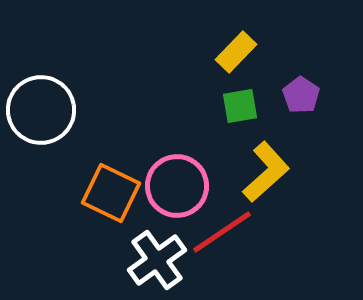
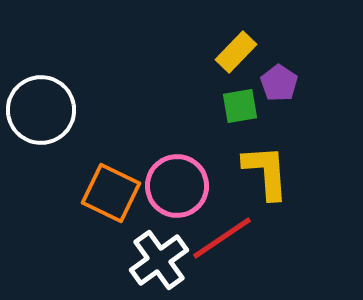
purple pentagon: moved 22 px left, 12 px up
yellow L-shape: rotated 52 degrees counterclockwise
red line: moved 6 px down
white cross: moved 2 px right
